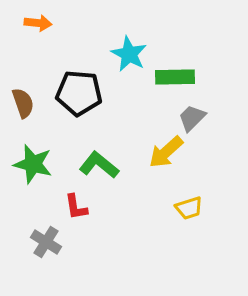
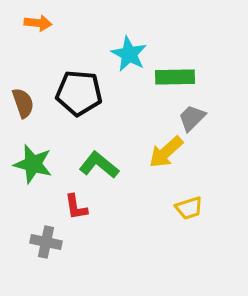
gray cross: rotated 20 degrees counterclockwise
